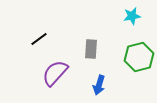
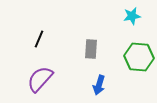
black line: rotated 30 degrees counterclockwise
green hexagon: rotated 20 degrees clockwise
purple semicircle: moved 15 px left, 6 px down
